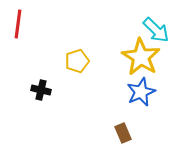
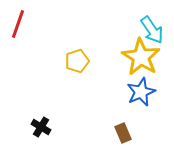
red line: rotated 12 degrees clockwise
cyan arrow: moved 4 px left; rotated 12 degrees clockwise
black cross: moved 37 px down; rotated 18 degrees clockwise
